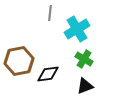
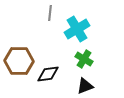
brown hexagon: rotated 12 degrees clockwise
